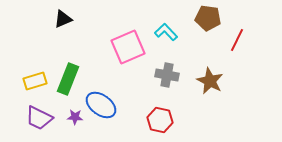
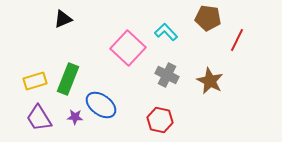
pink square: moved 1 px down; rotated 24 degrees counterclockwise
gray cross: rotated 15 degrees clockwise
purple trapezoid: rotated 32 degrees clockwise
